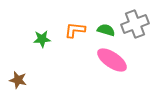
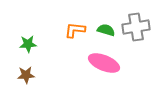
gray cross: moved 1 px right, 3 px down; rotated 12 degrees clockwise
green star: moved 14 px left, 5 px down
pink ellipse: moved 8 px left, 3 px down; rotated 12 degrees counterclockwise
brown star: moved 8 px right, 5 px up; rotated 18 degrees counterclockwise
